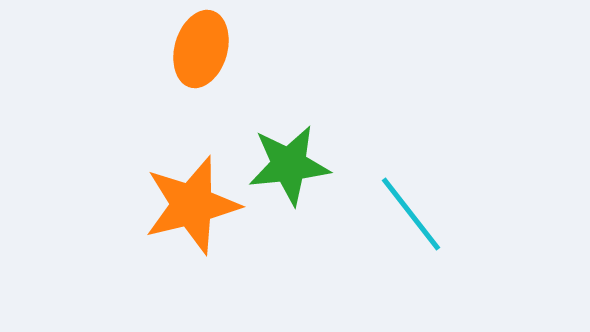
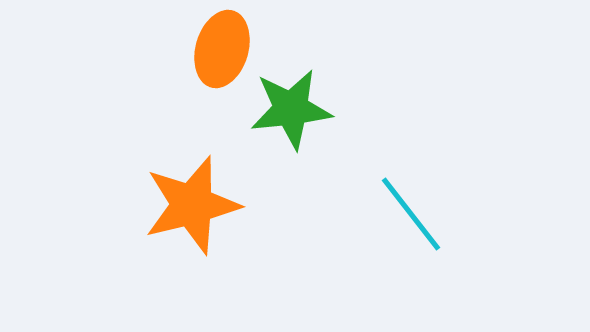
orange ellipse: moved 21 px right
green star: moved 2 px right, 56 px up
